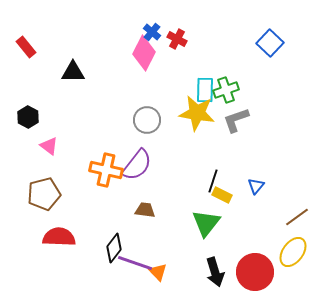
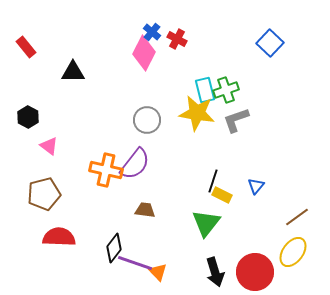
cyan rectangle: rotated 15 degrees counterclockwise
purple semicircle: moved 2 px left, 1 px up
